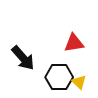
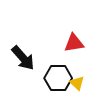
black hexagon: moved 1 px left, 1 px down
yellow triangle: moved 2 px left, 1 px down
